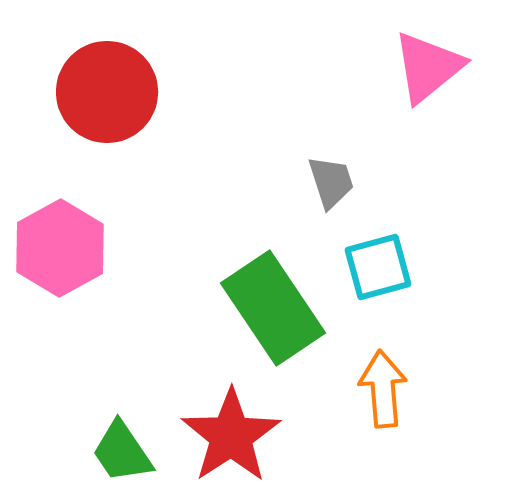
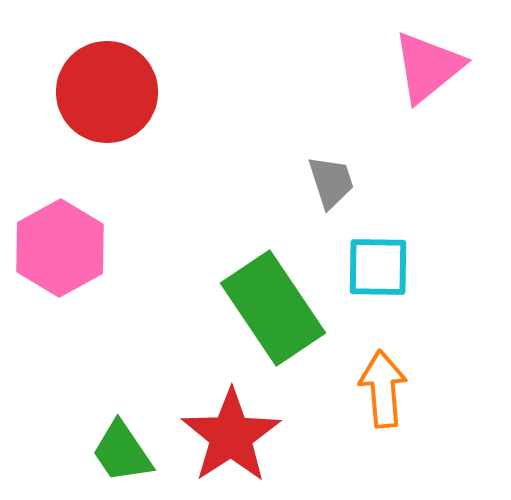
cyan square: rotated 16 degrees clockwise
